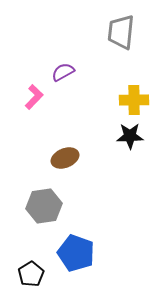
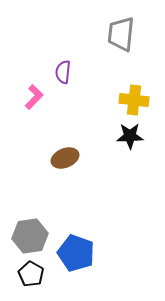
gray trapezoid: moved 2 px down
purple semicircle: rotated 55 degrees counterclockwise
yellow cross: rotated 8 degrees clockwise
gray hexagon: moved 14 px left, 30 px down
black pentagon: rotated 10 degrees counterclockwise
